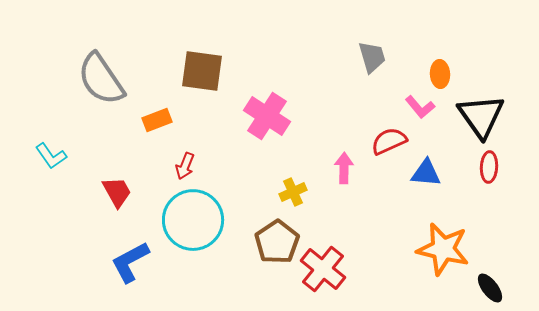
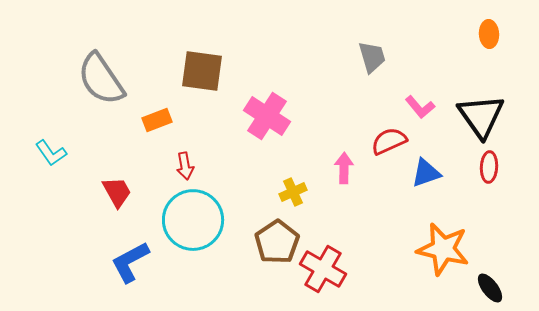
orange ellipse: moved 49 px right, 40 px up
cyan L-shape: moved 3 px up
red arrow: rotated 32 degrees counterclockwise
blue triangle: rotated 24 degrees counterclockwise
red cross: rotated 9 degrees counterclockwise
